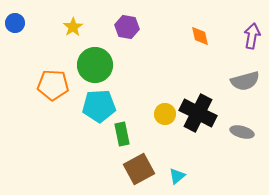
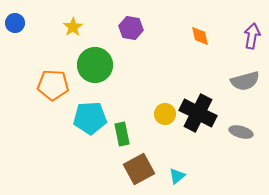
purple hexagon: moved 4 px right, 1 px down
cyan pentagon: moved 9 px left, 12 px down
gray ellipse: moved 1 px left
